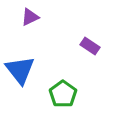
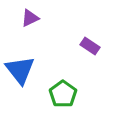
purple triangle: moved 1 px down
